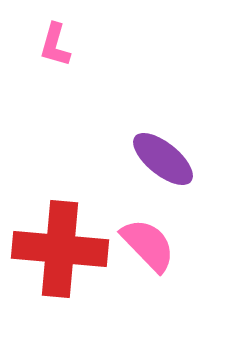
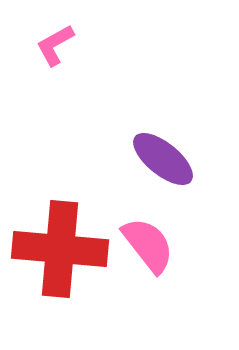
pink L-shape: rotated 45 degrees clockwise
pink semicircle: rotated 6 degrees clockwise
